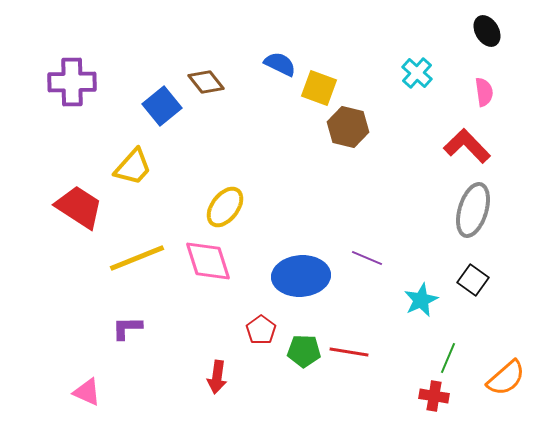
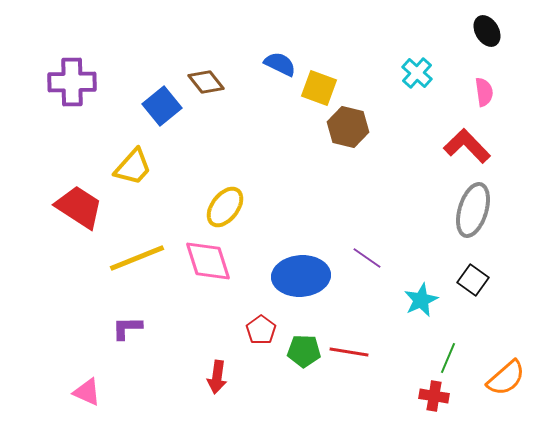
purple line: rotated 12 degrees clockwise
